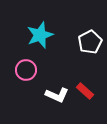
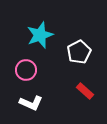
white pentagon: moved 11 px left, 10 px down
white L-shape: moved 26 px left, 8 px down
